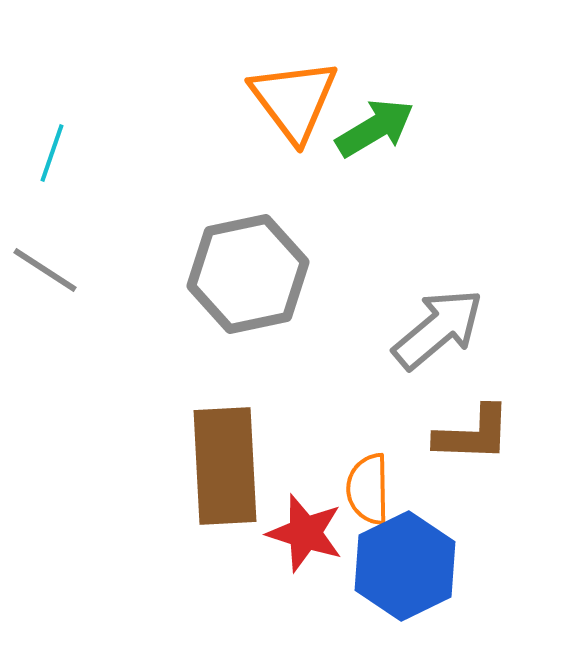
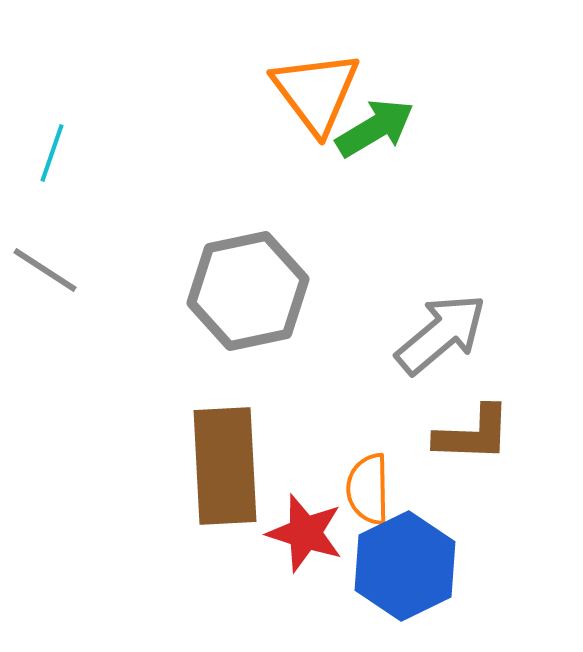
orange triangle: moved 22 px right, 8 px up
gray hexagon: moved 17 px down
gray arrow: moved 3 px right, 5 px down
